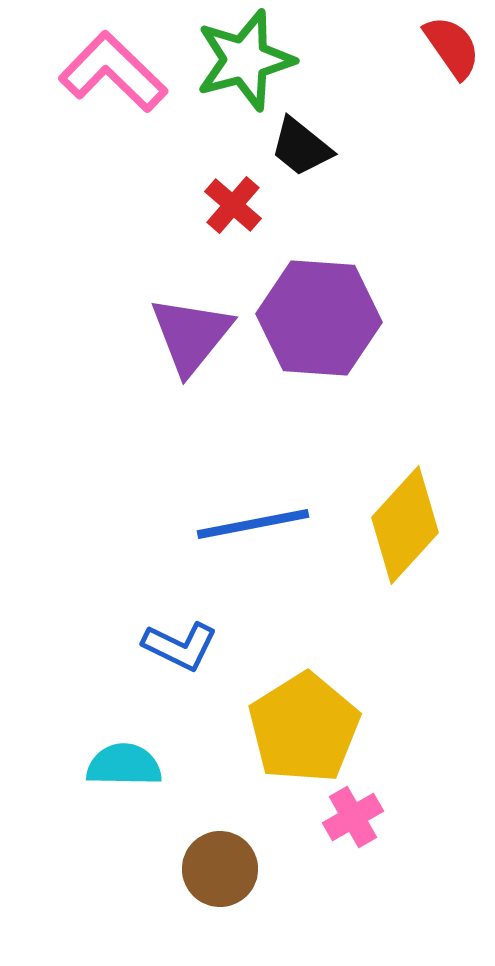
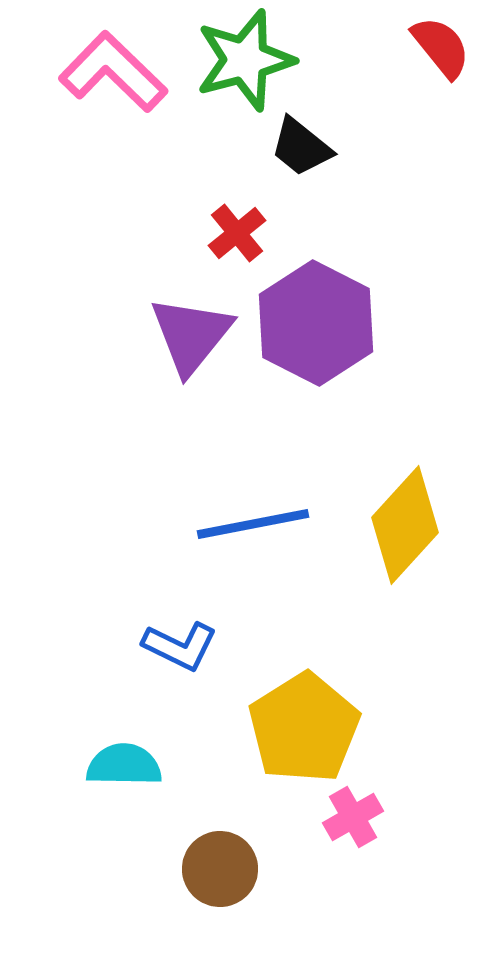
red semicircle: moved 11 px left; rotated 4 degrees counterclockwise
red cross: moved 4 px right, 28 px down; rotated 10 degrees clockwise
purple hexagon: moved 3 px left, 5 px down; rotated 23 degrees clockwise
